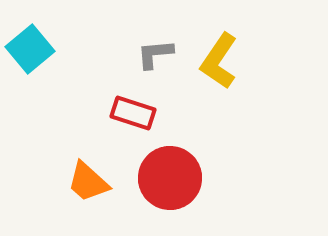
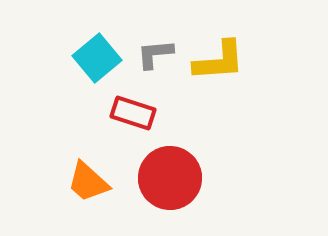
cyan square: moved 67 px right, 9 px down
yellow L-shape: rotated 128 degrees counterclockwise
